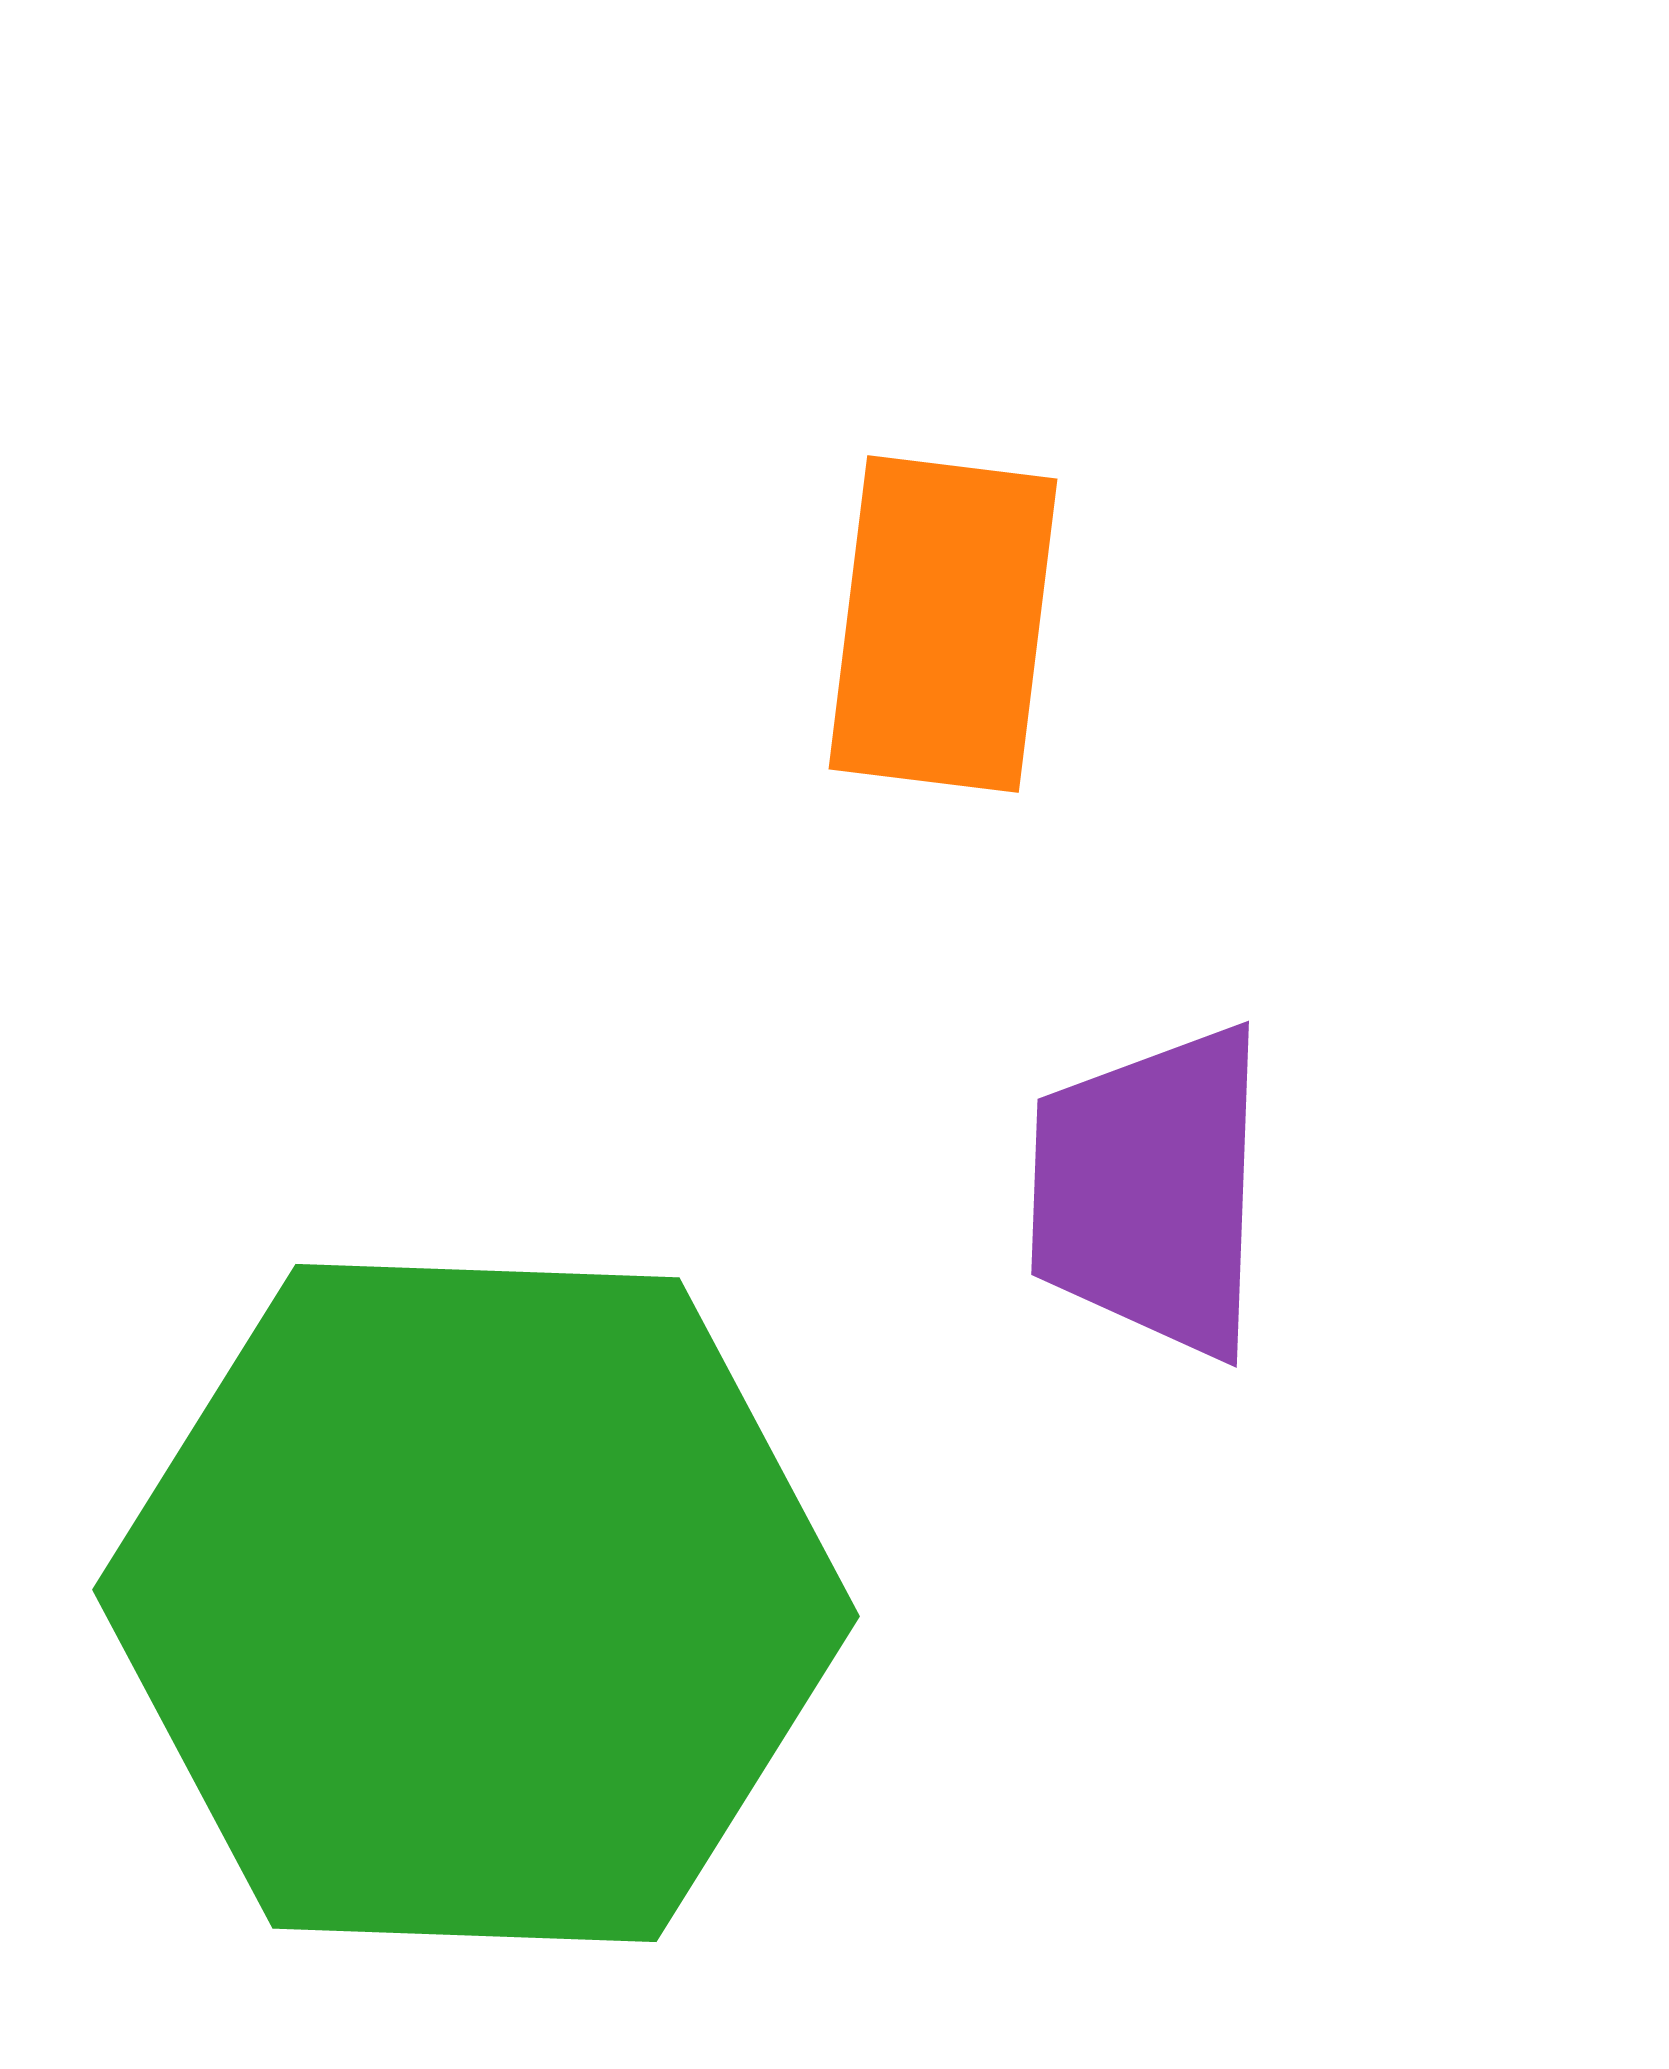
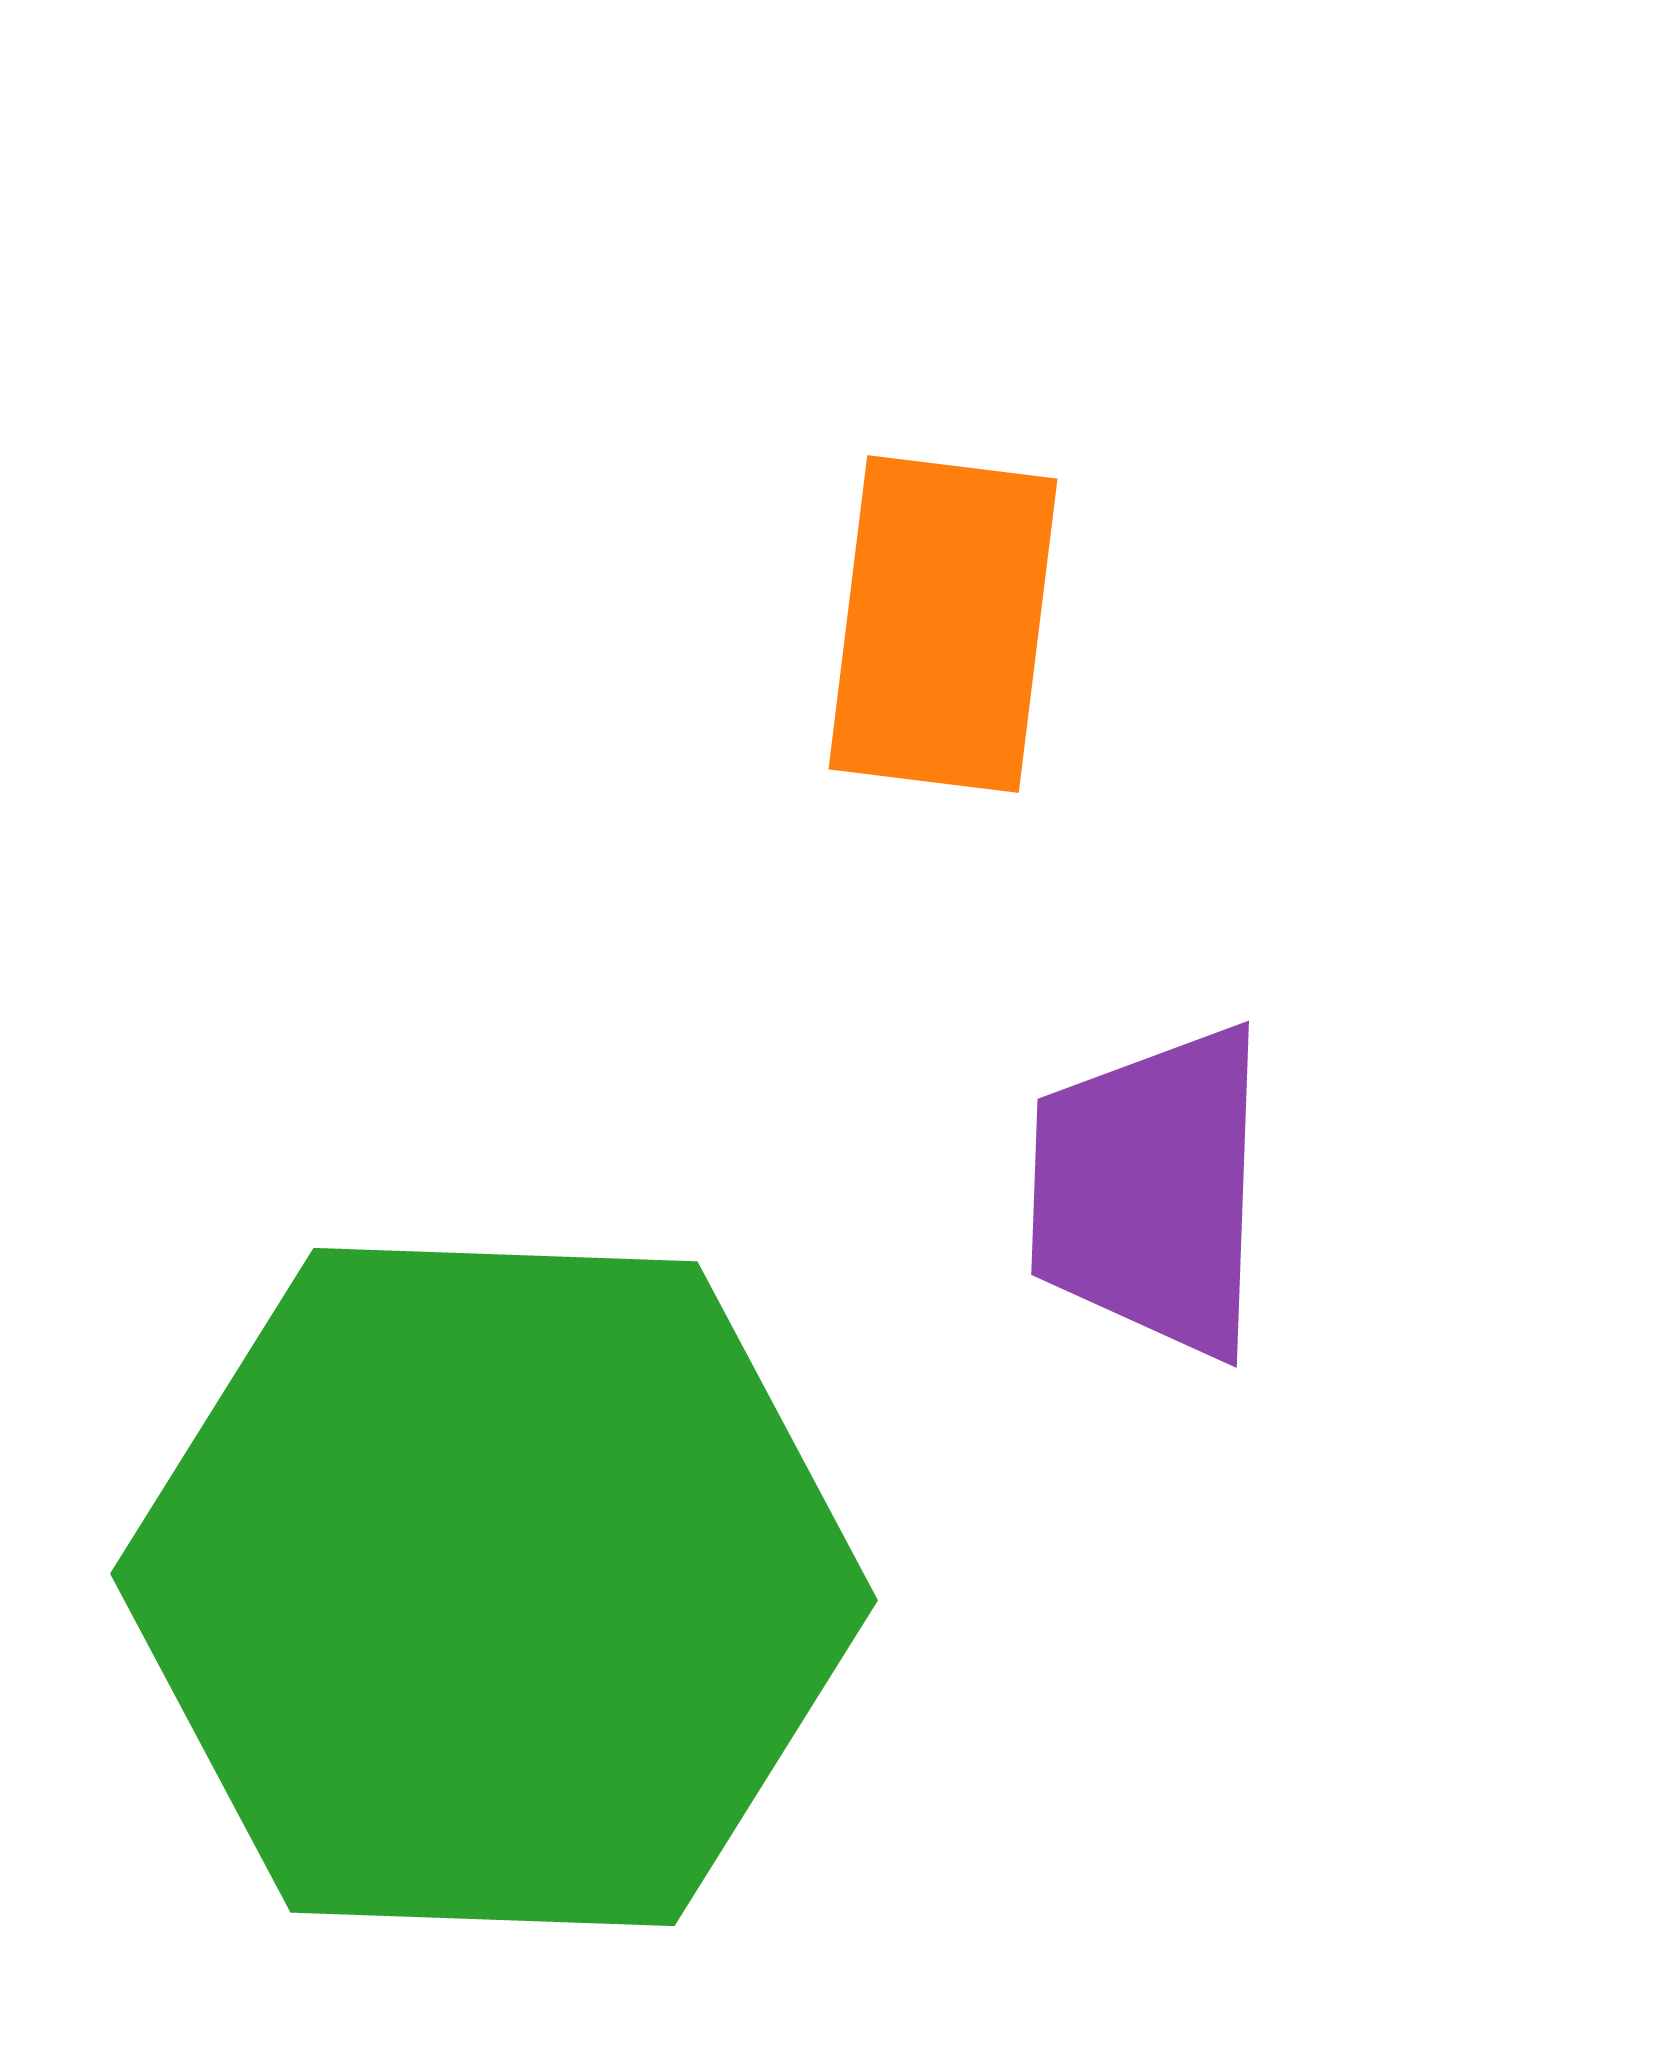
green hexagon: moved 18 px right, 16 px up
